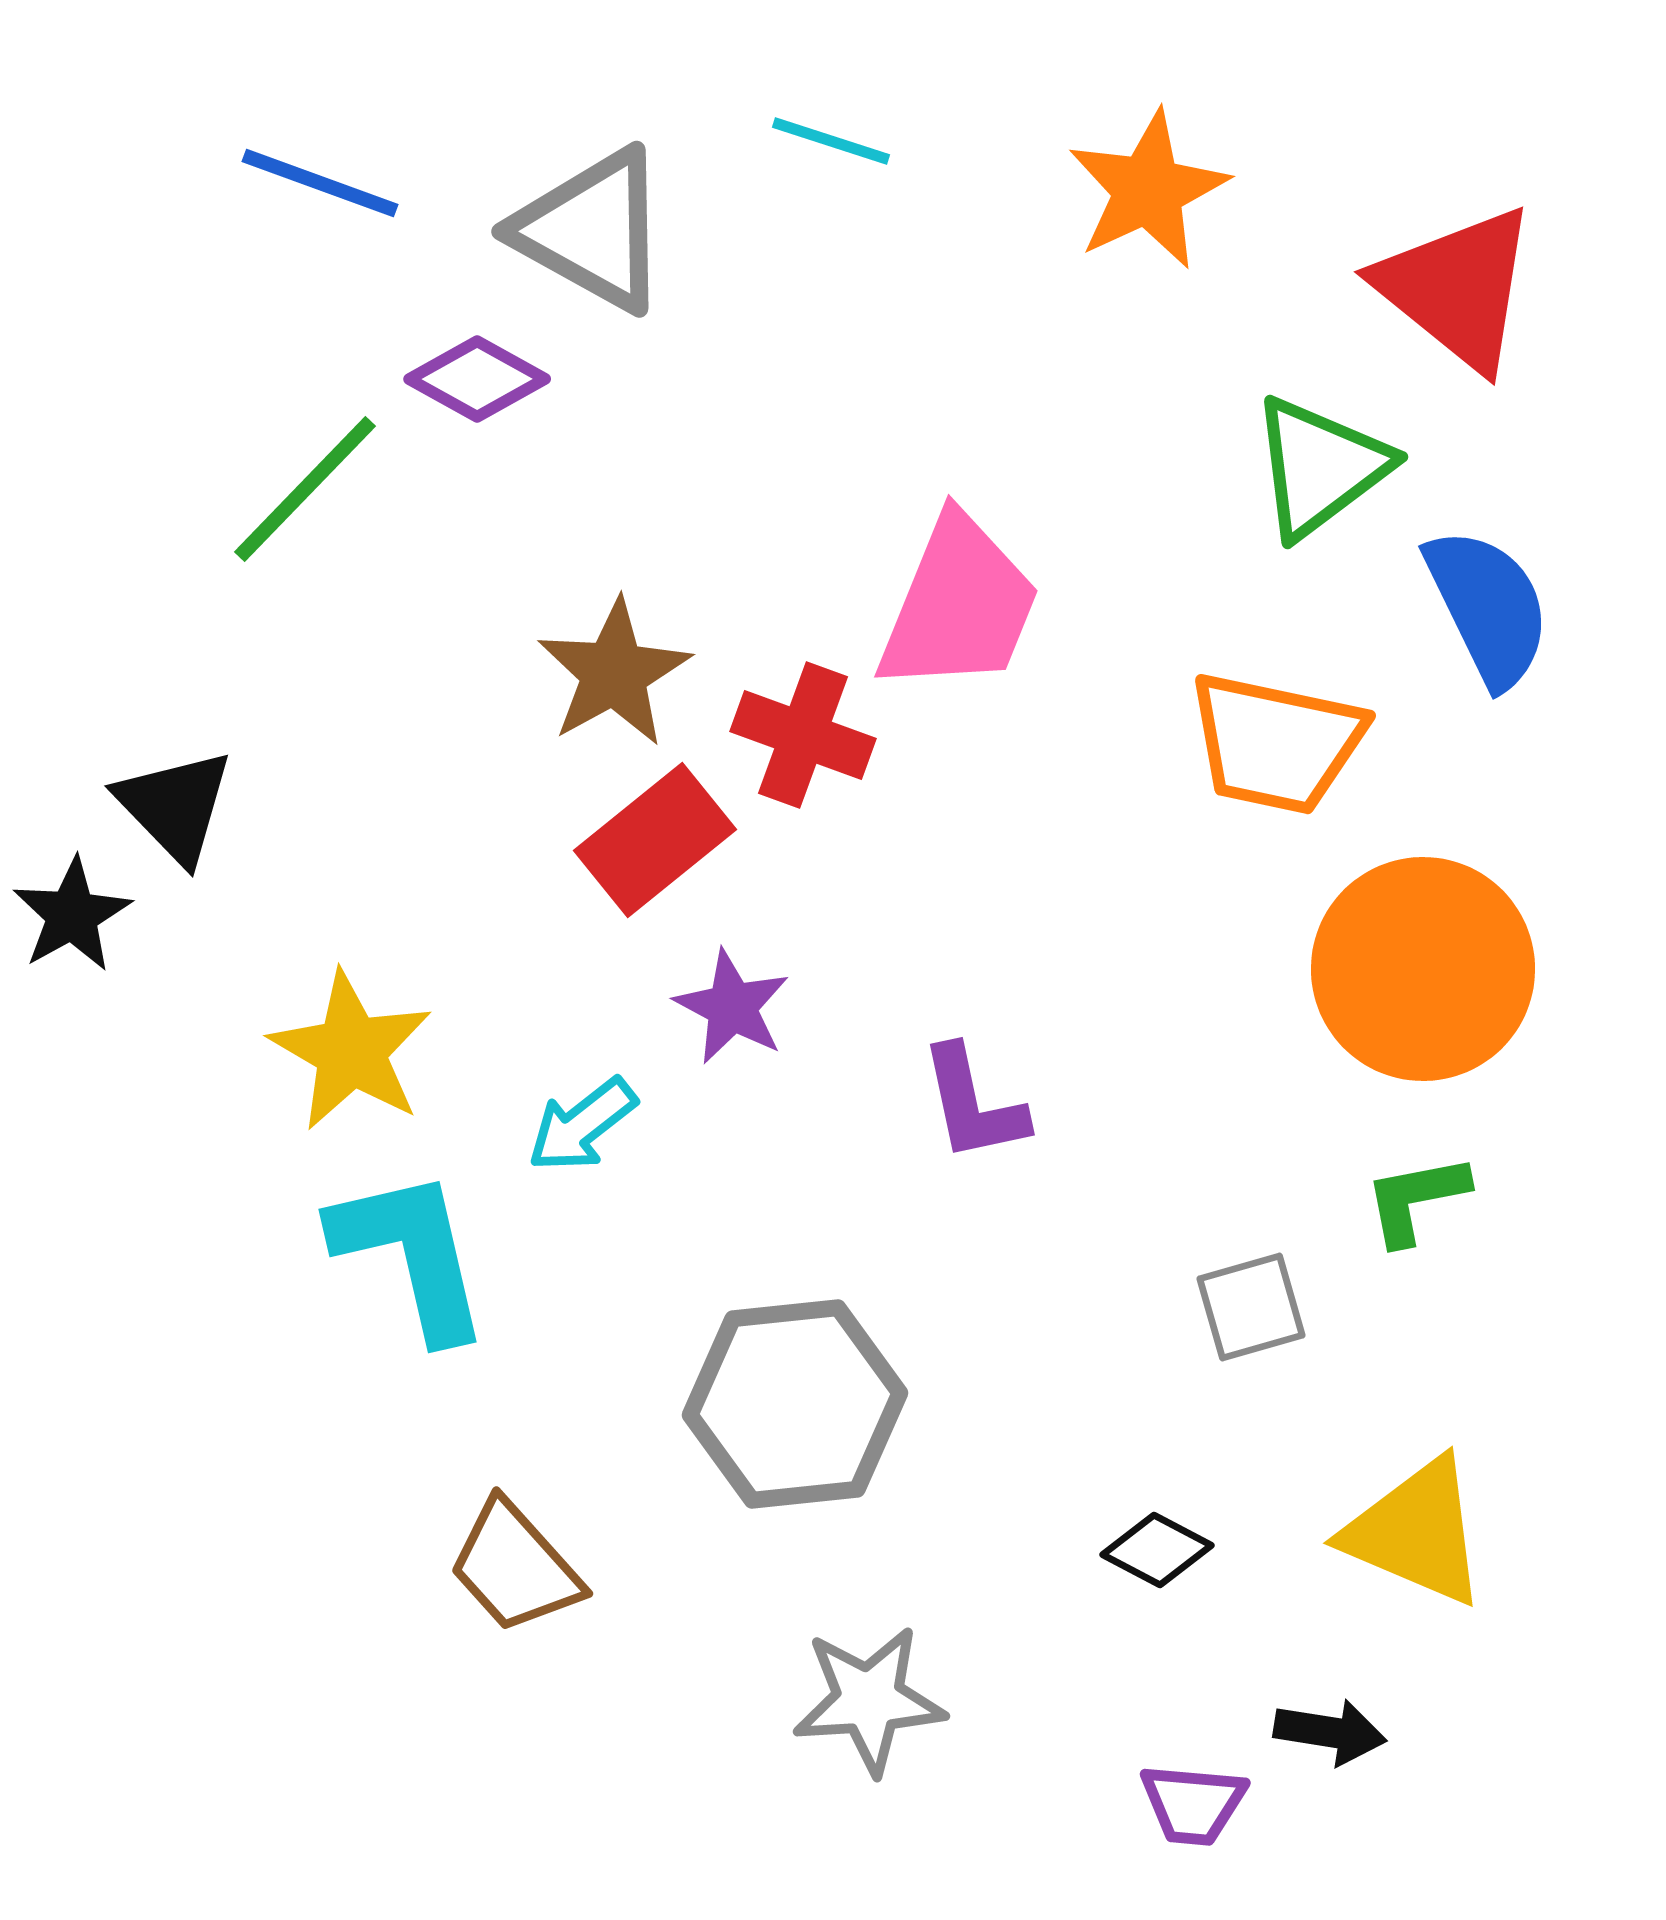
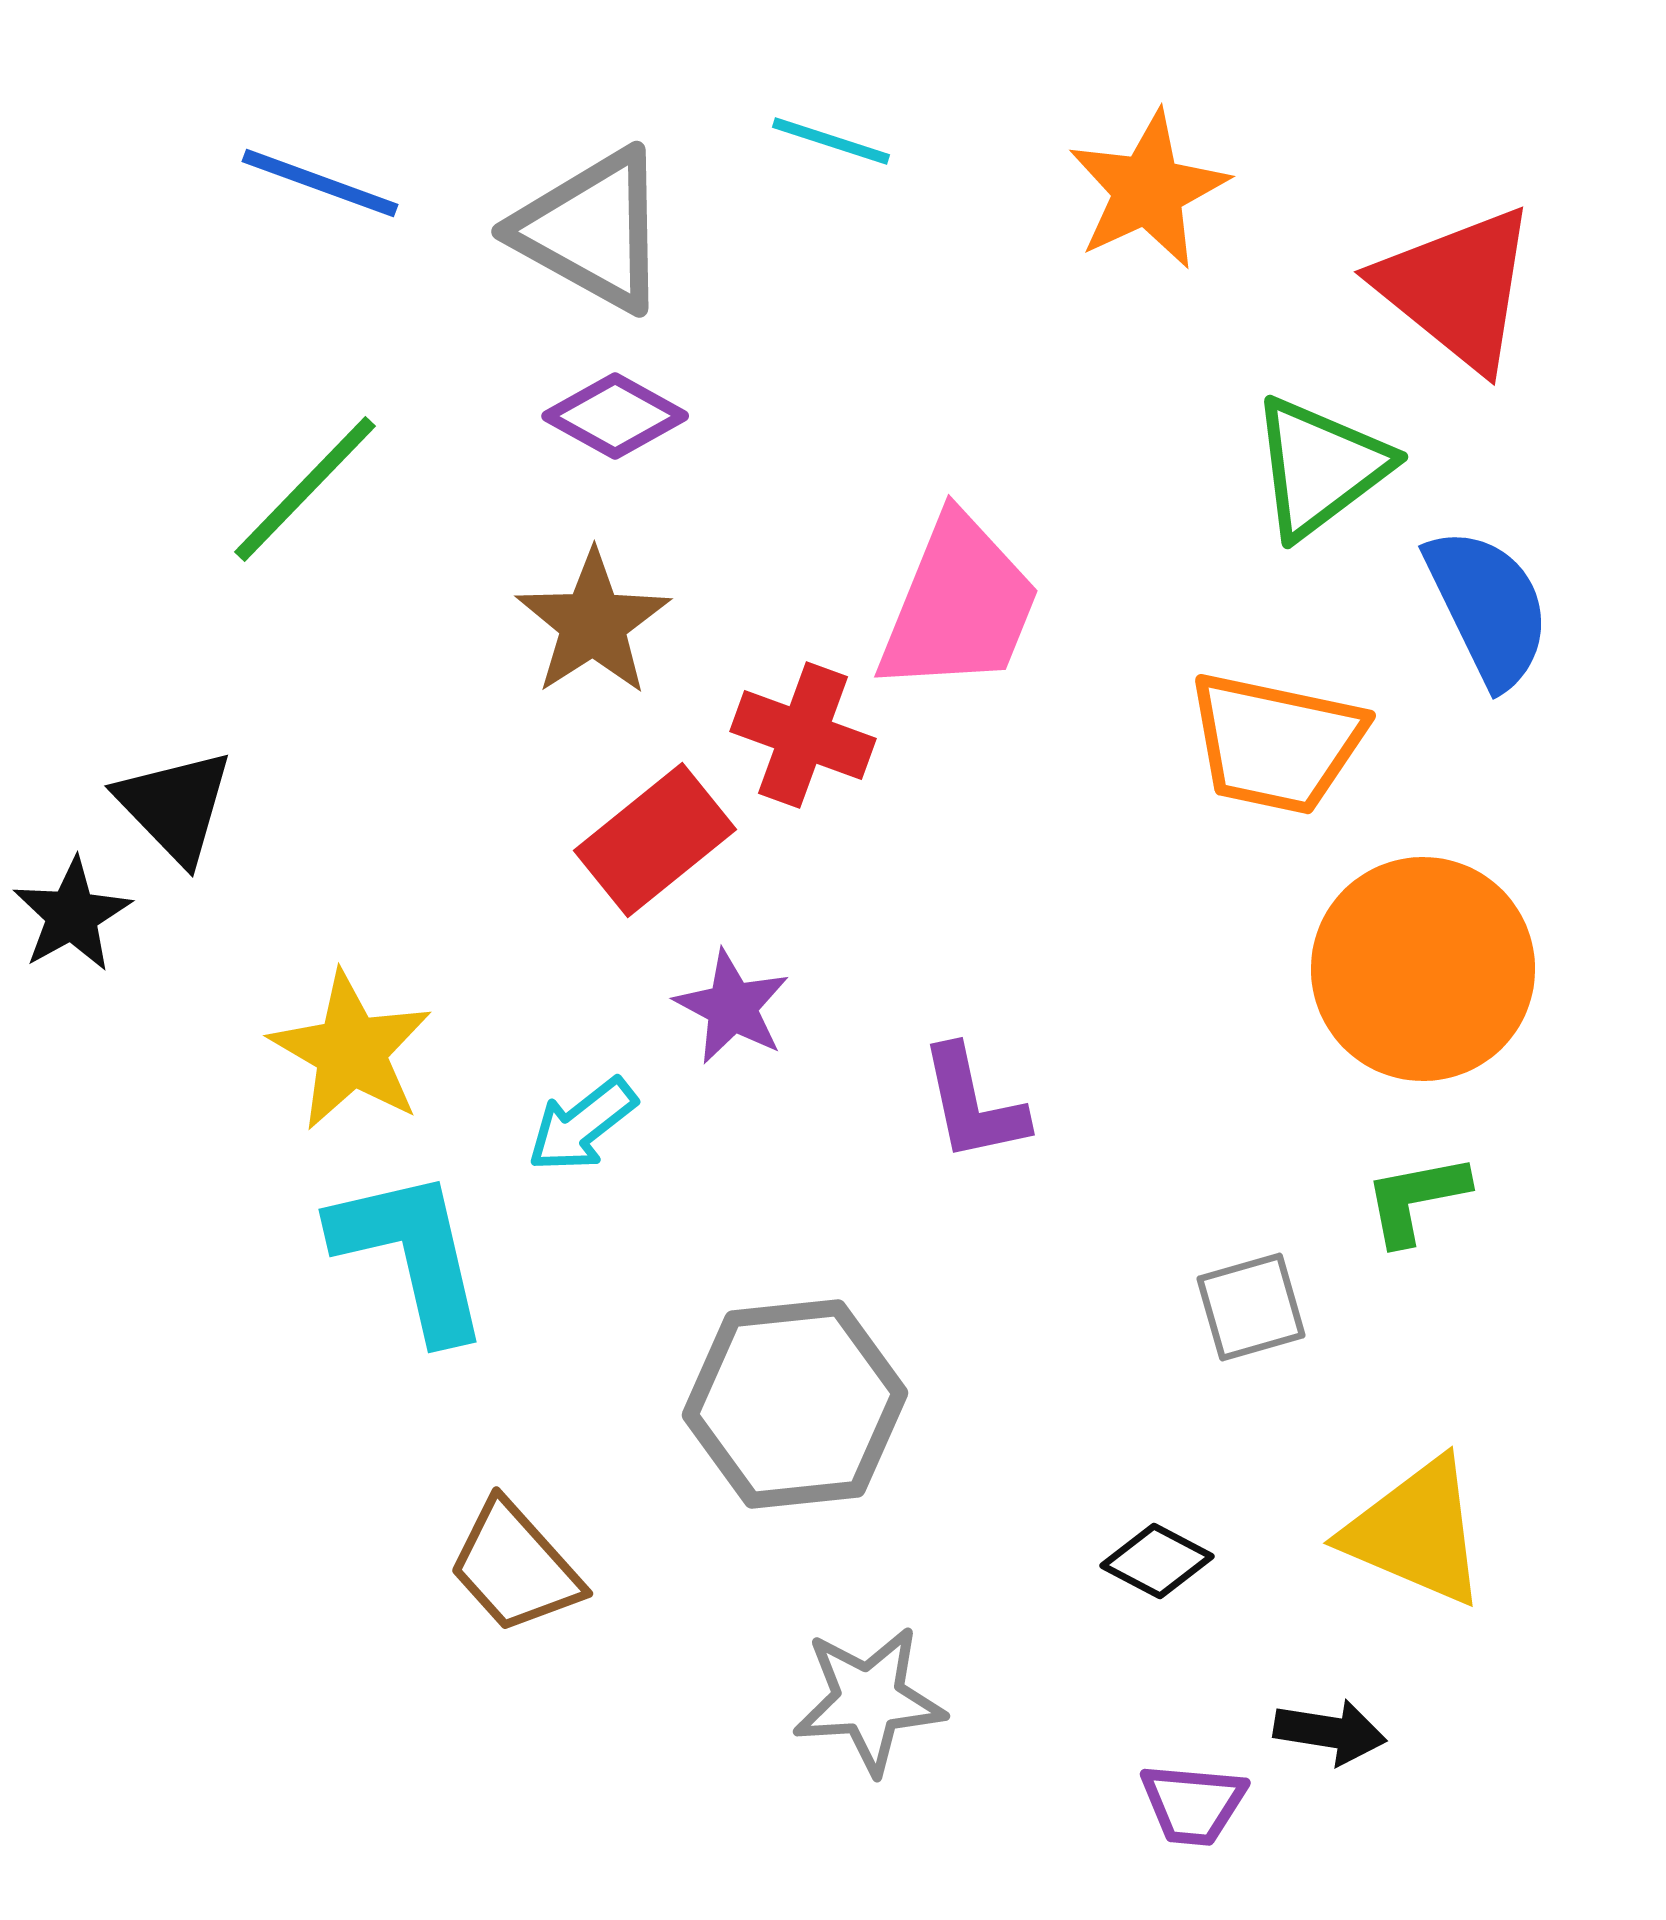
purple diamond: moved 138 px right, 37 px down
brown star: moved 21 px left, 50 px up; rotated 4 degrees counterclockwise
black diamond: moved 11 px down
